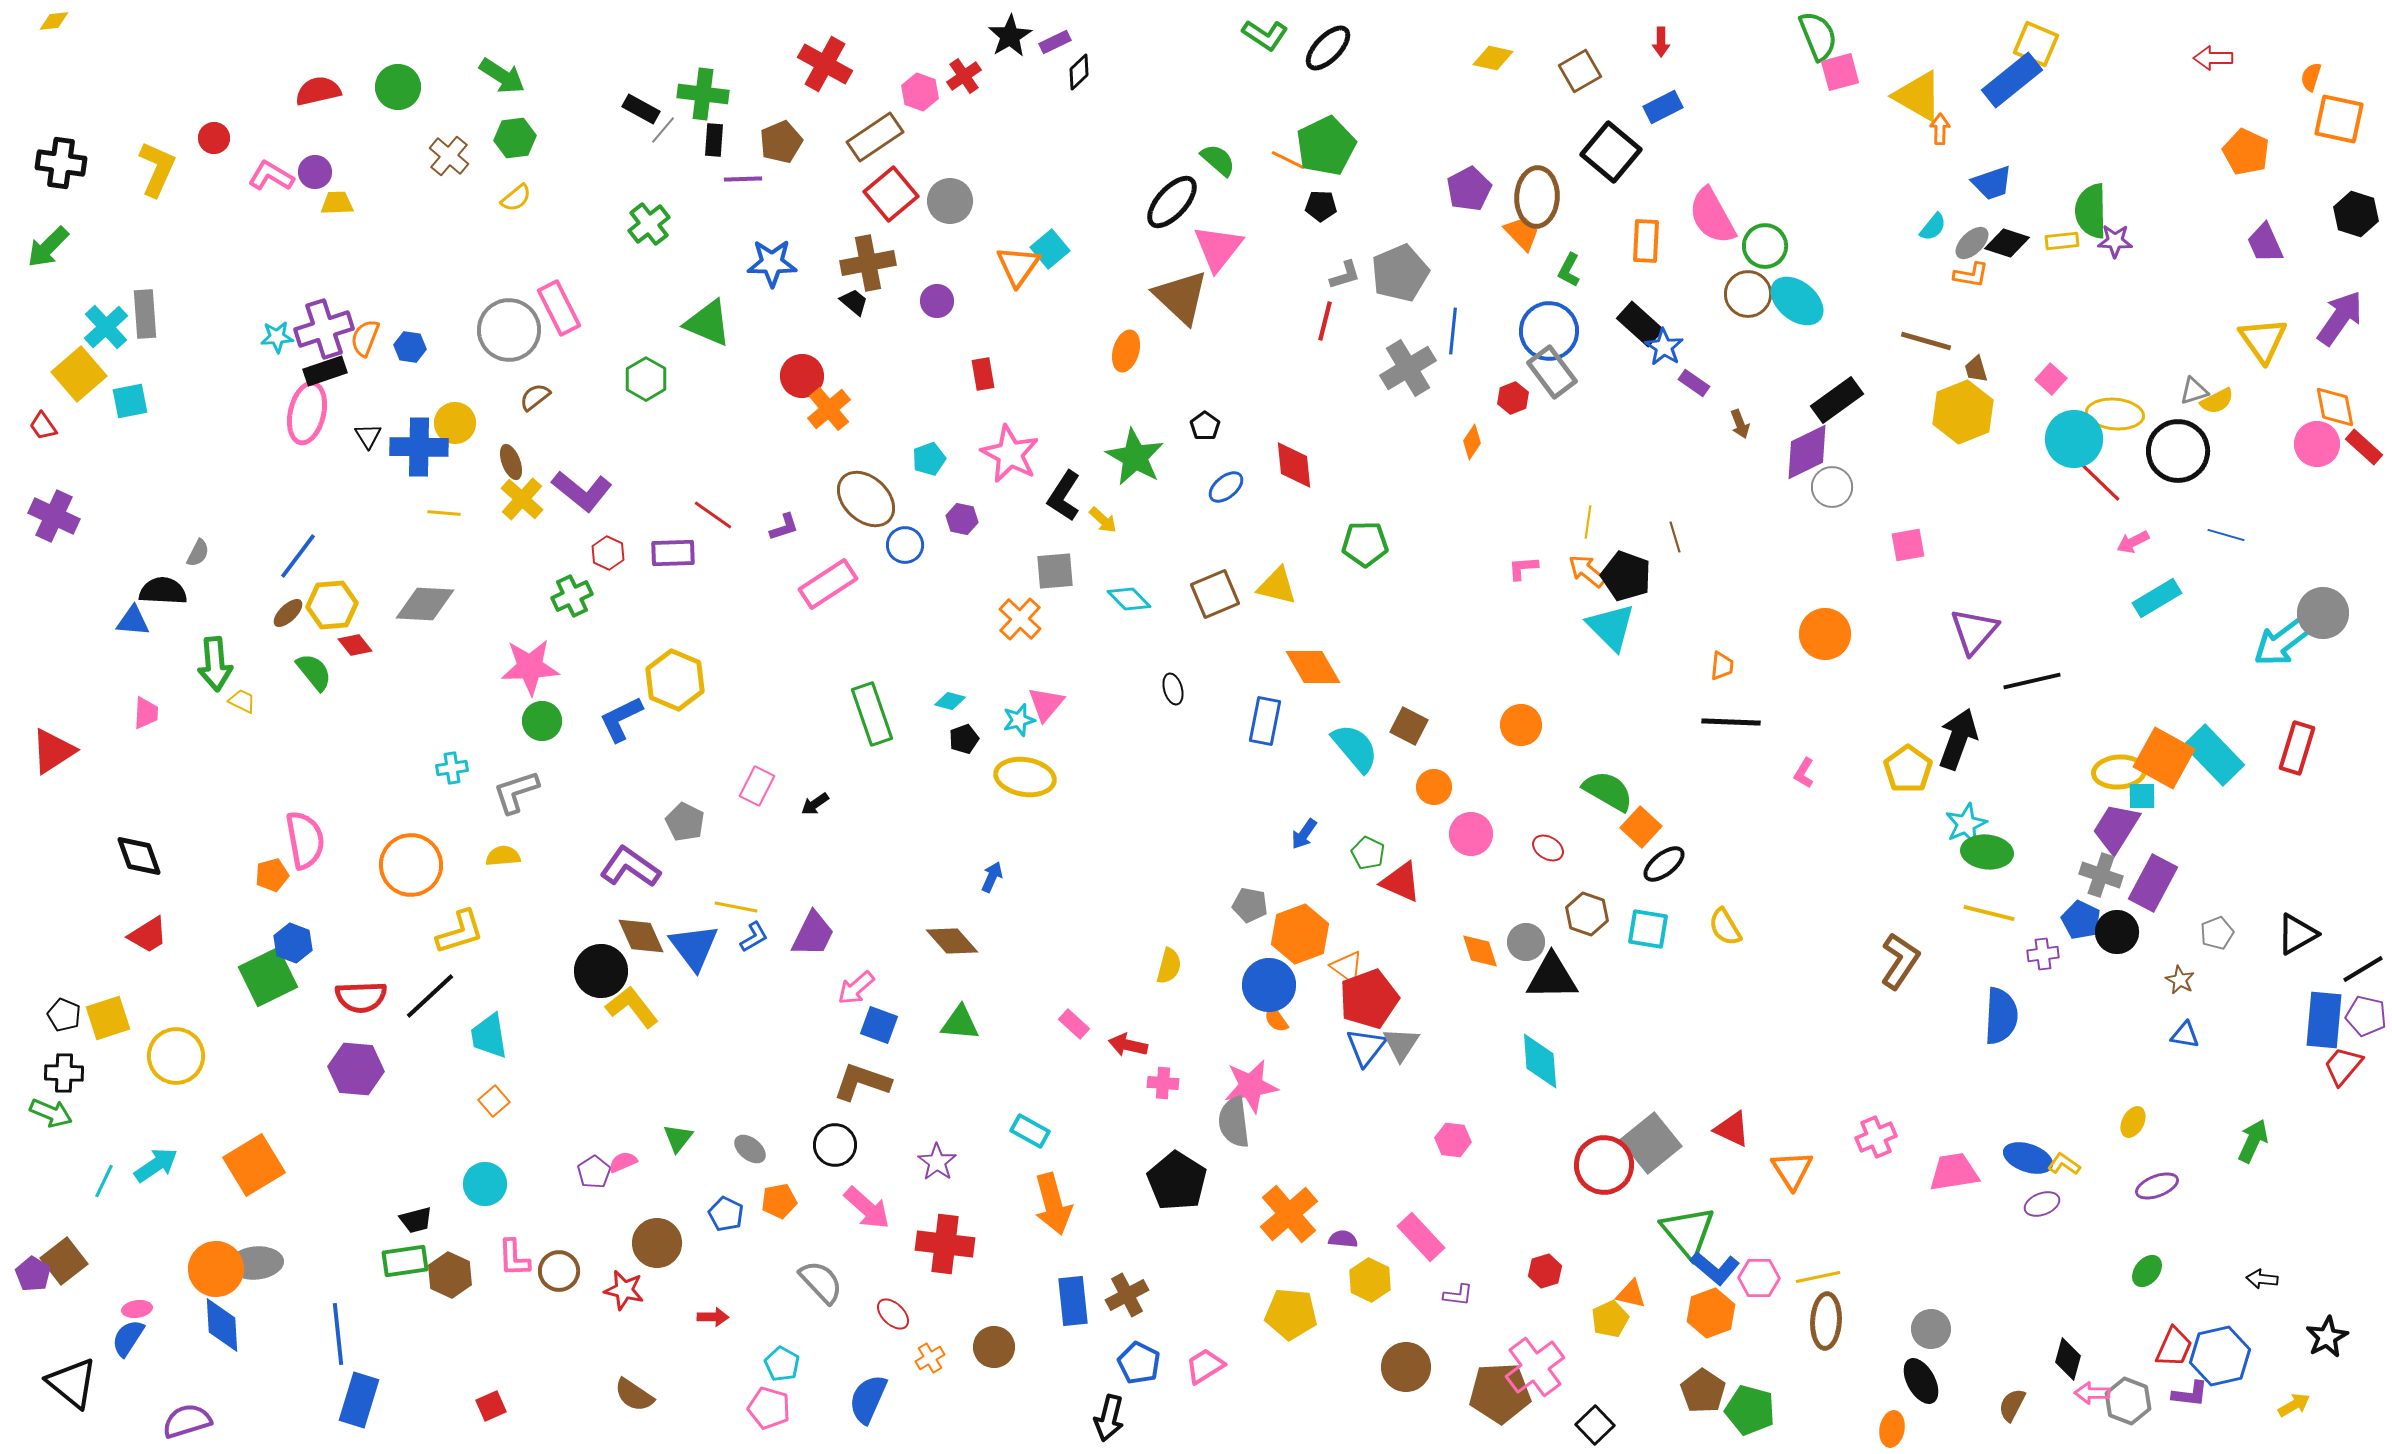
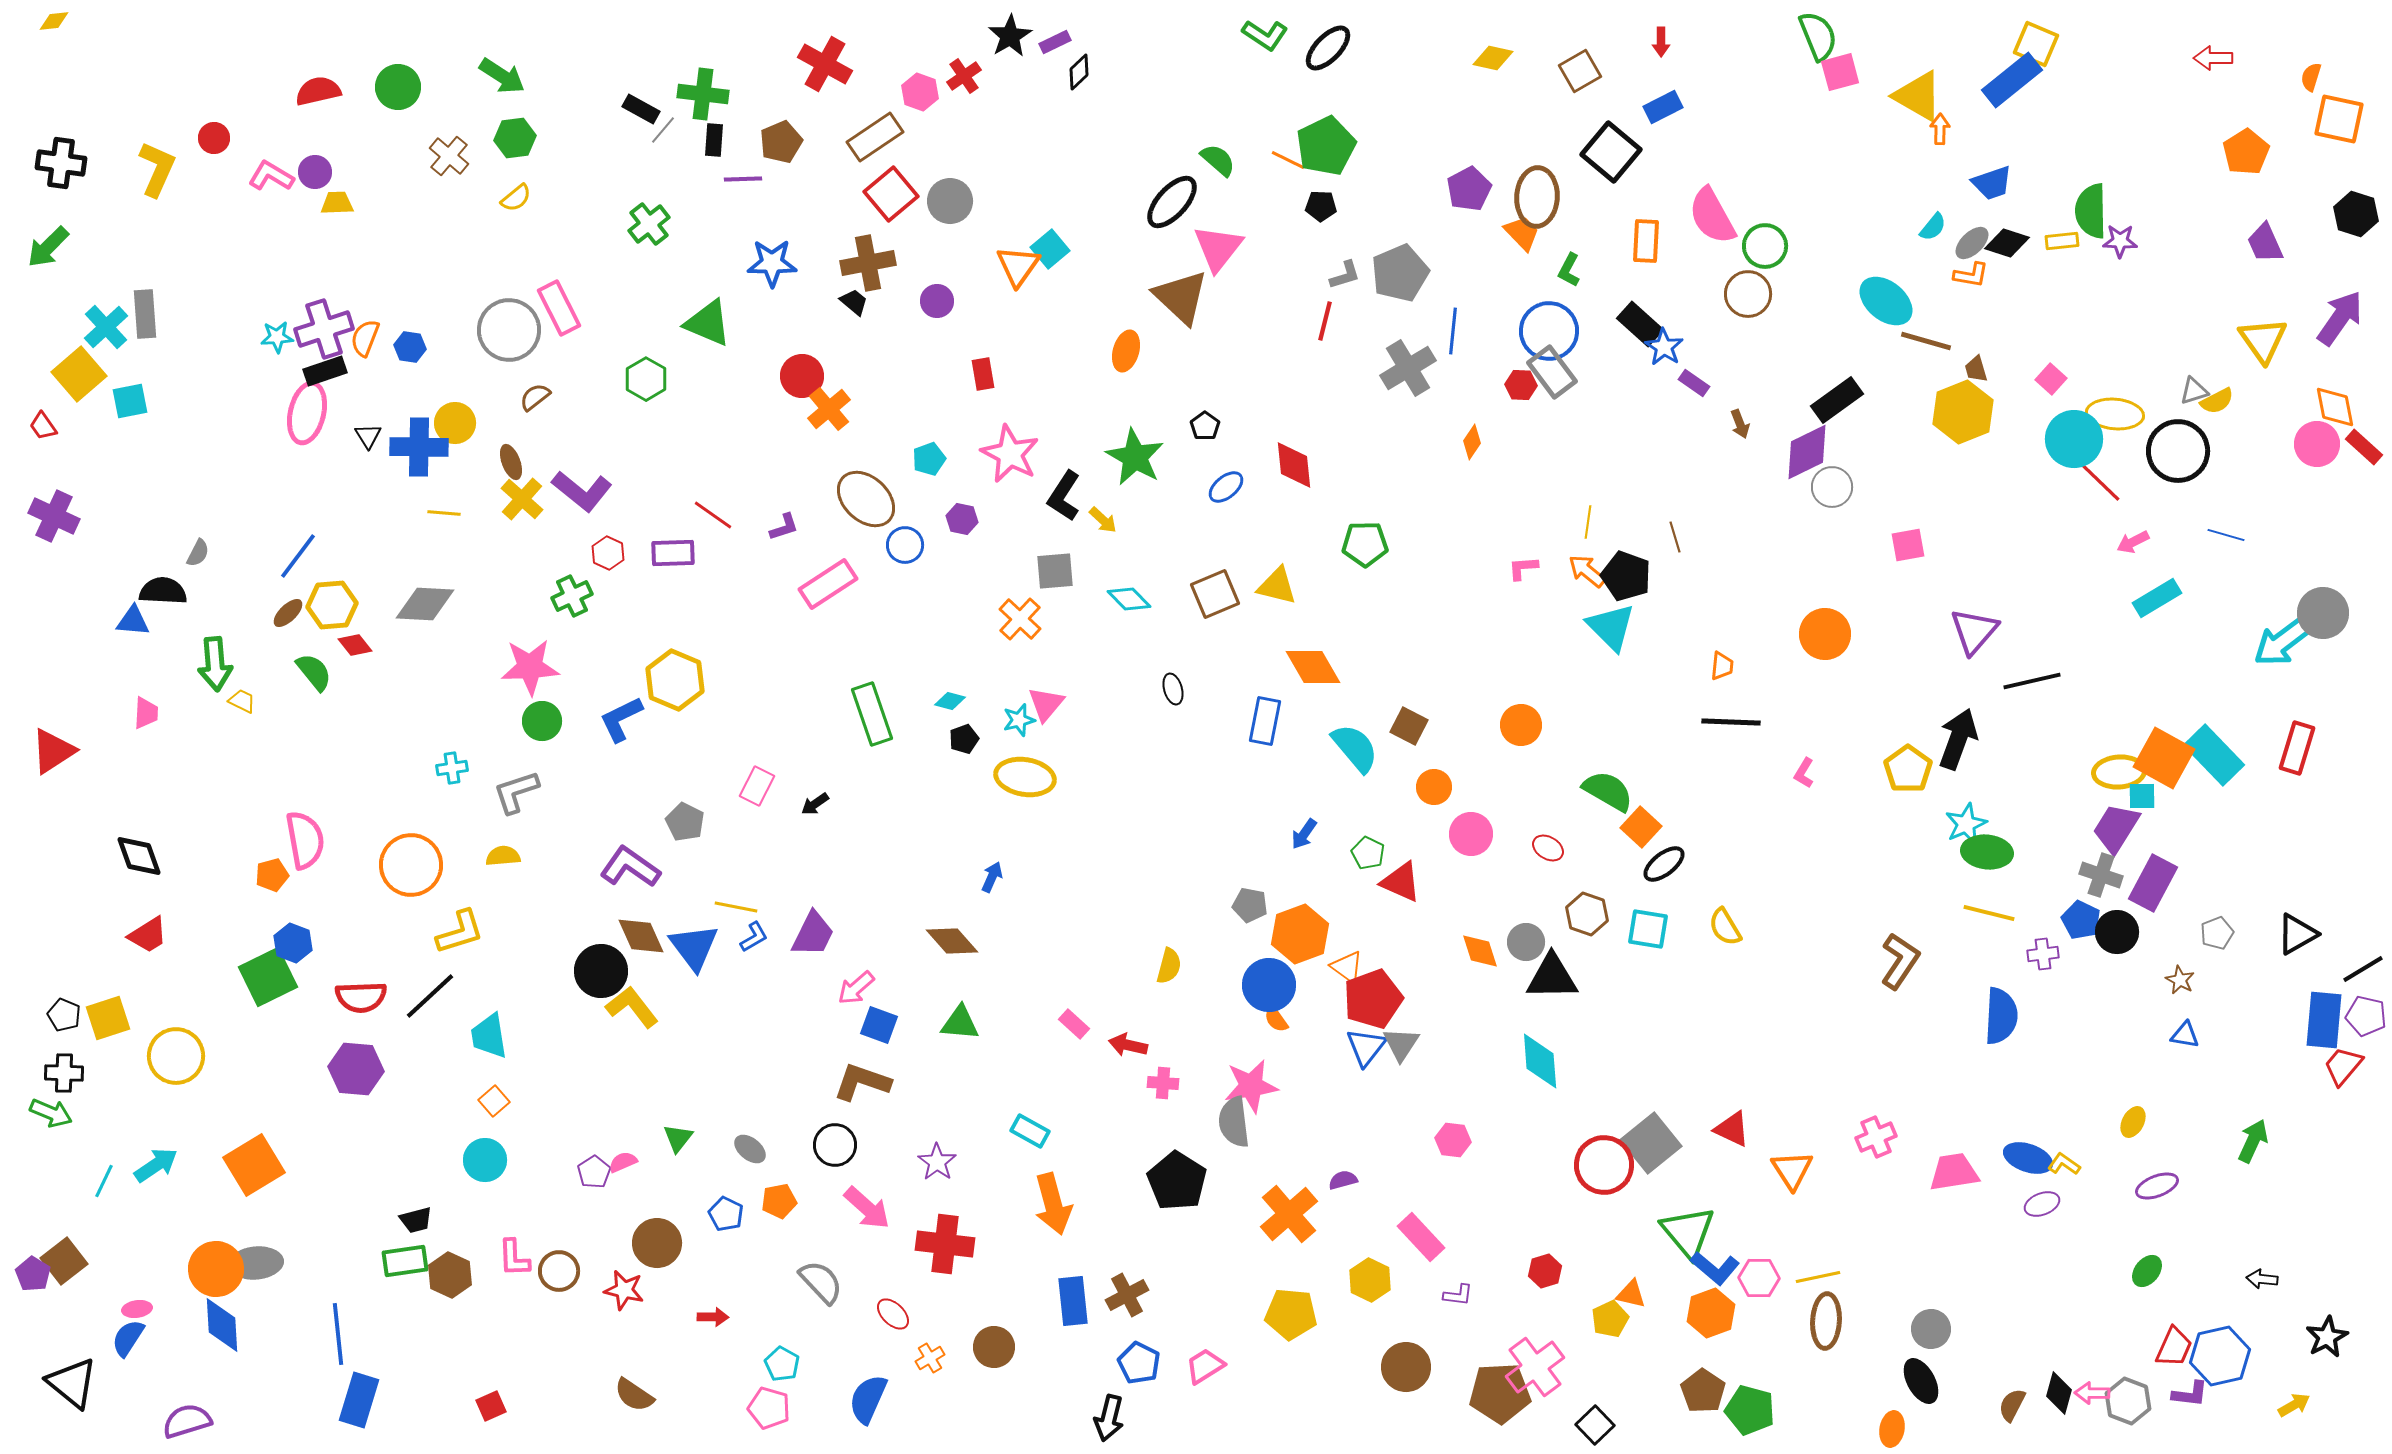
orange pentagon at (2246, 152): rotated 15 degrees clockwise
purple star at (2115, 241): moved 5 px right
cyan ellipse at (1797, 301): moved 89 px right
red hexagon at (1513, 398): moved 8 px right, 13 px up; rotated 24 degrees clockwise
red pentagon at (1369, 999): moved 4 px right
cyan circle at (485, 1184): moved 24 px up
purple semicircle at (1343, 1239): moved 59 px up; rotated 20 degrees counterclockwise
black diamond at (2068, 1359): moved 9 px left, 34 px down
